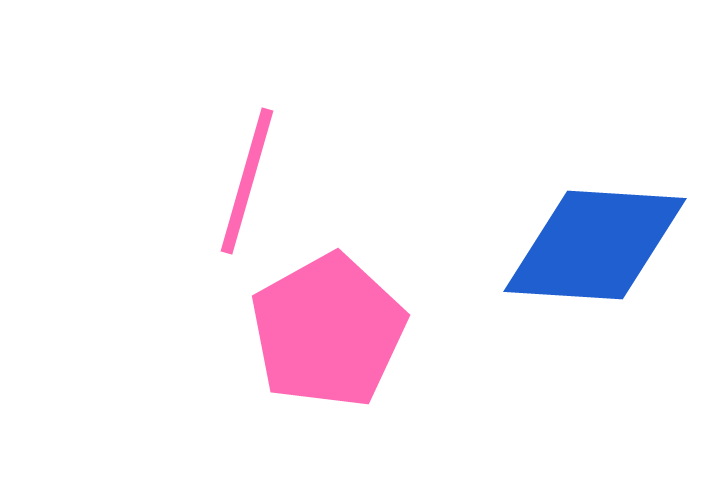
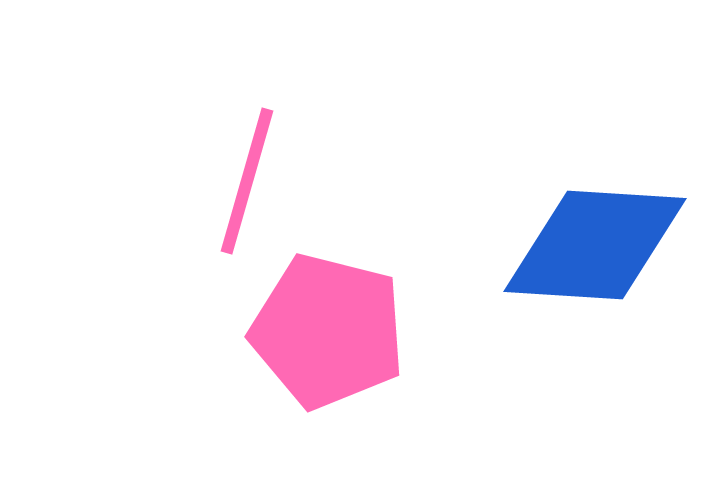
pink pentagon: rotated 29 degrees counterclockwise
